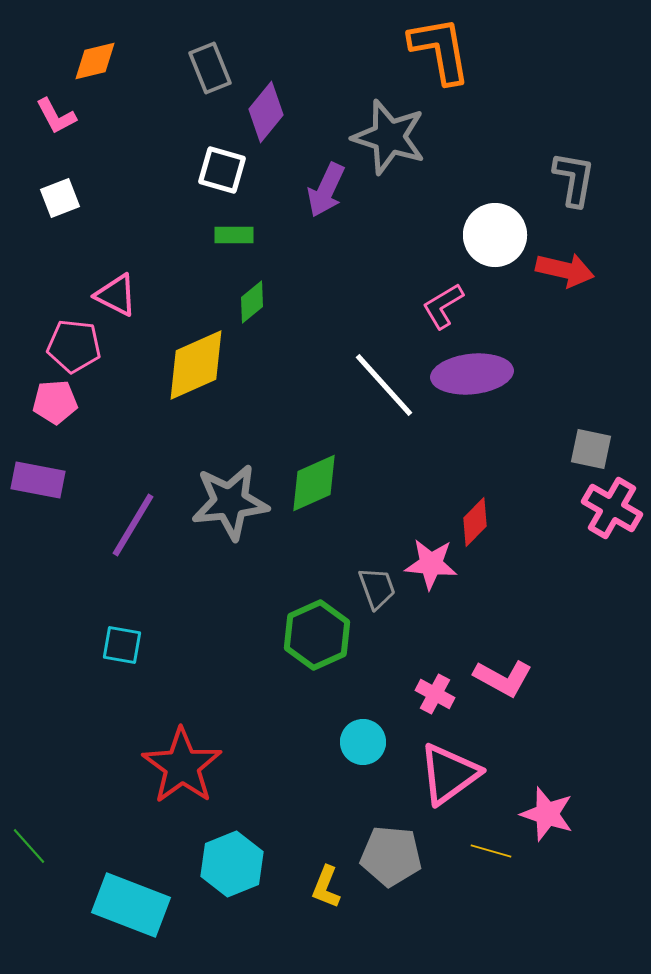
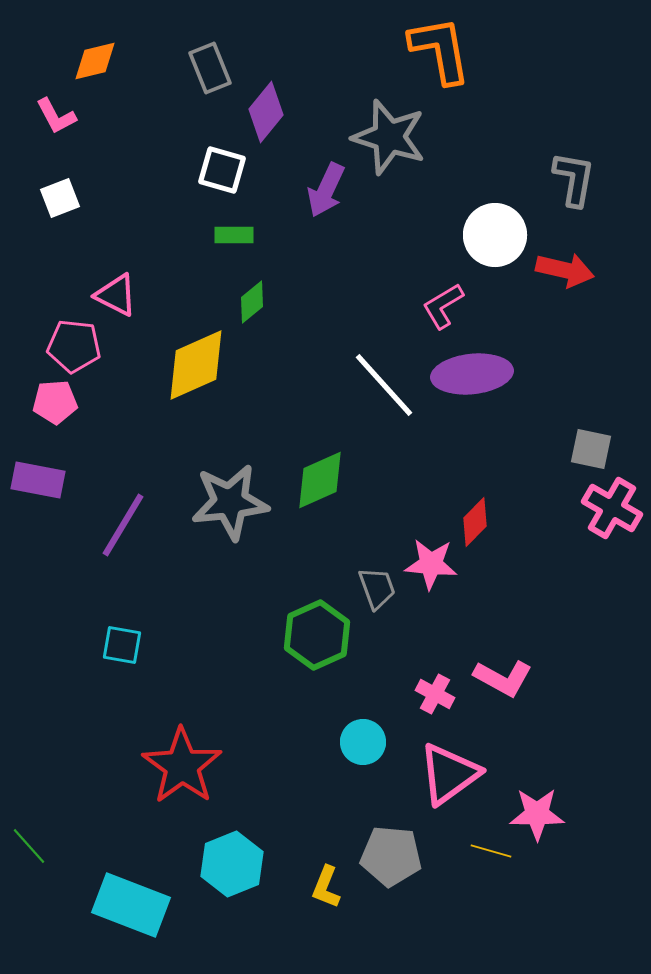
green diamond at (314, 483): moved 6 px right, 3 px up
purple line at (133, 525): moved 10 px left
pink star at (547, 814): moved 10 px left; rotated 18 degrees counterclockwise
